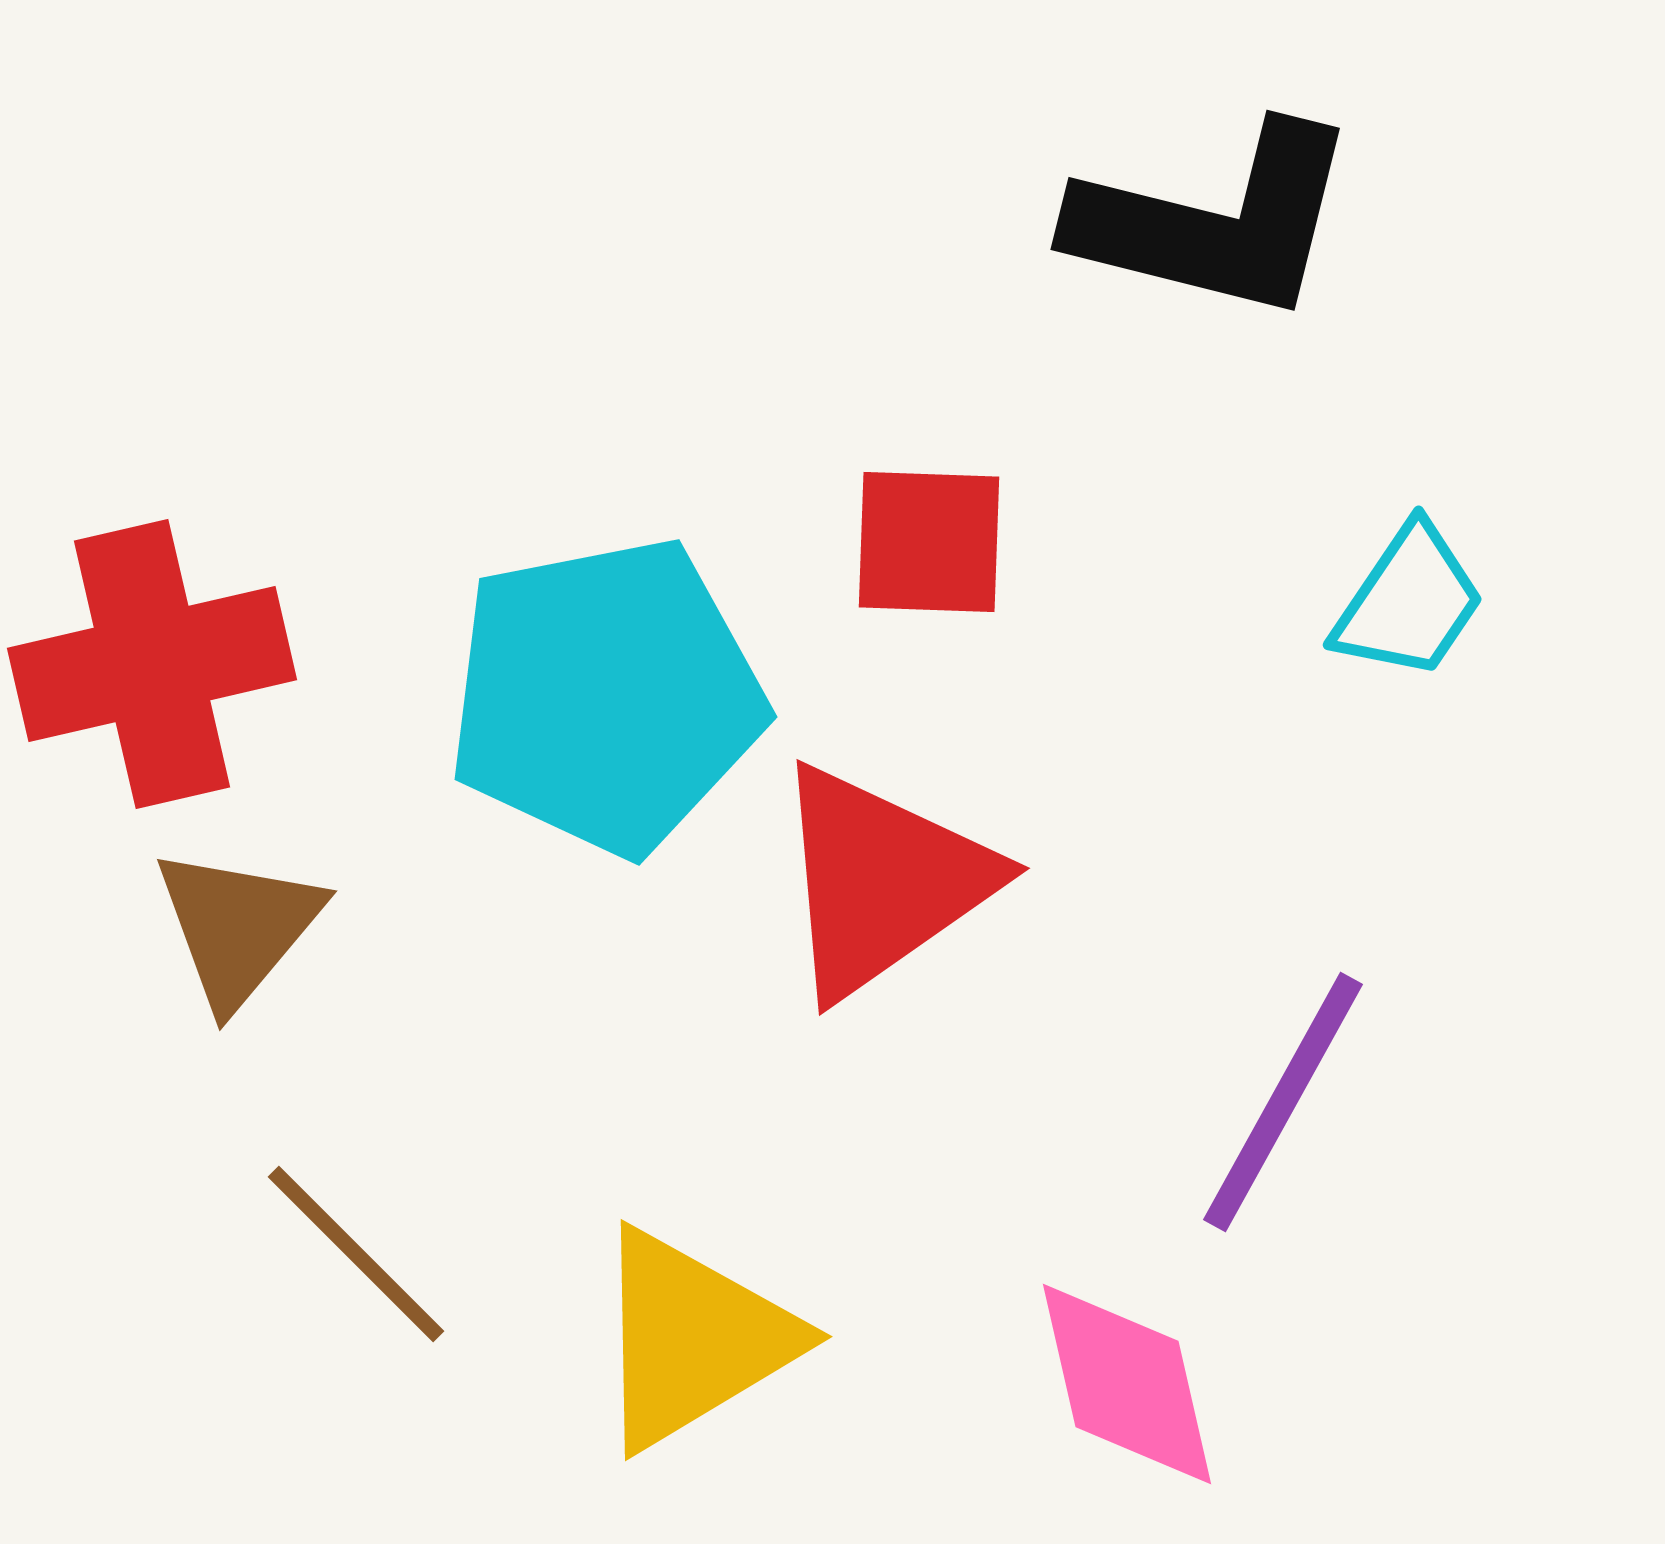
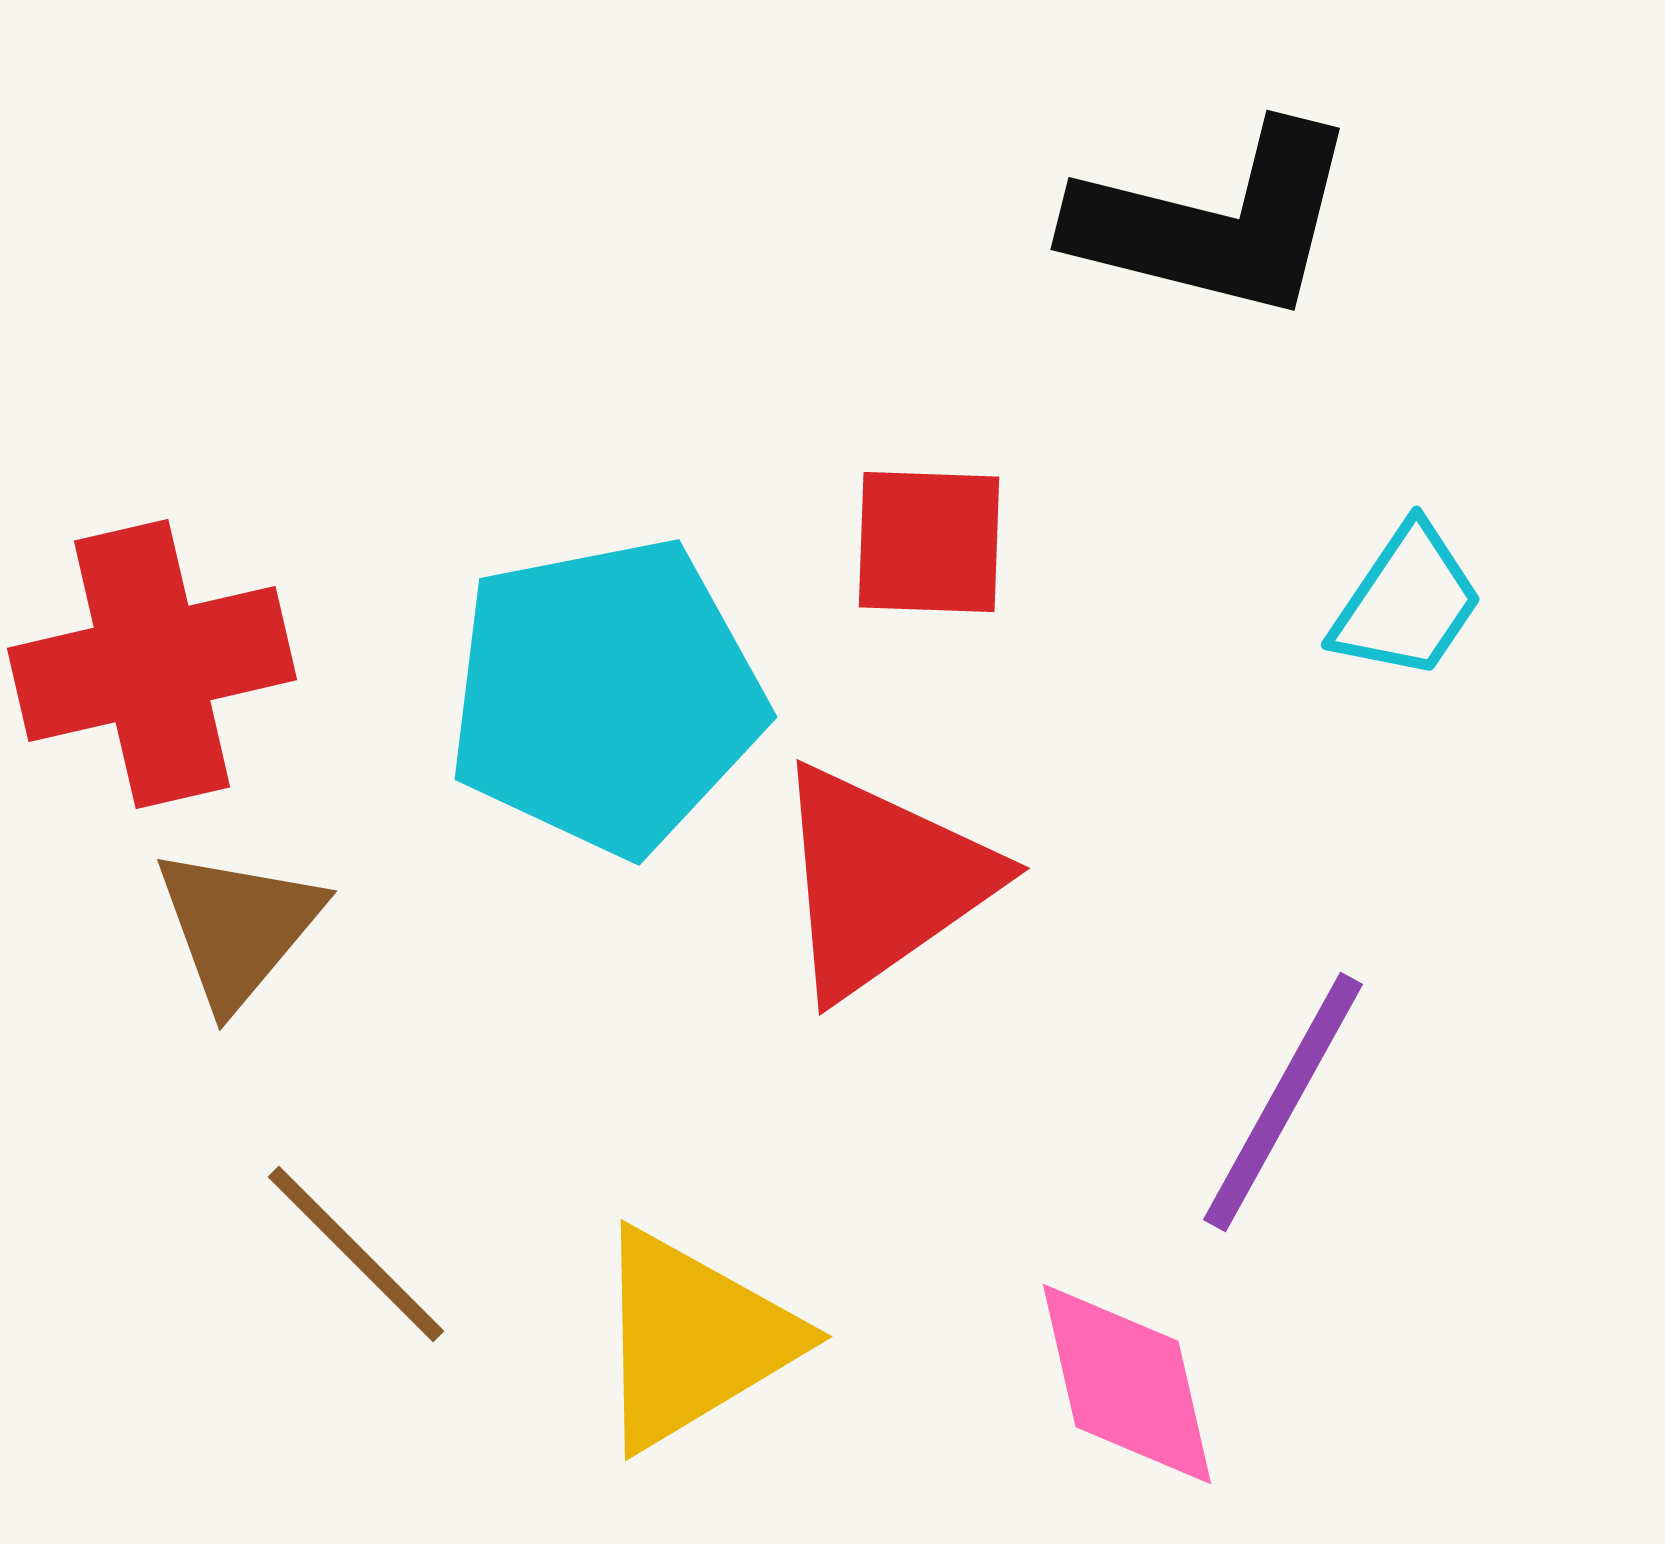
cyan trapezoid: moved 2 px left
